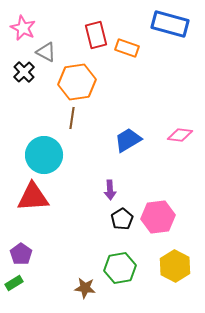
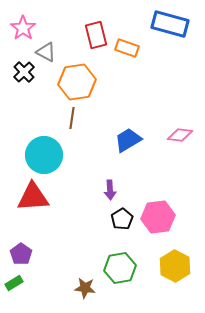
pink star: rotated 10 degrees clockwise
